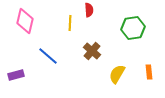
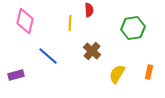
orange rectangle: rotated 16 degrees clockwise
